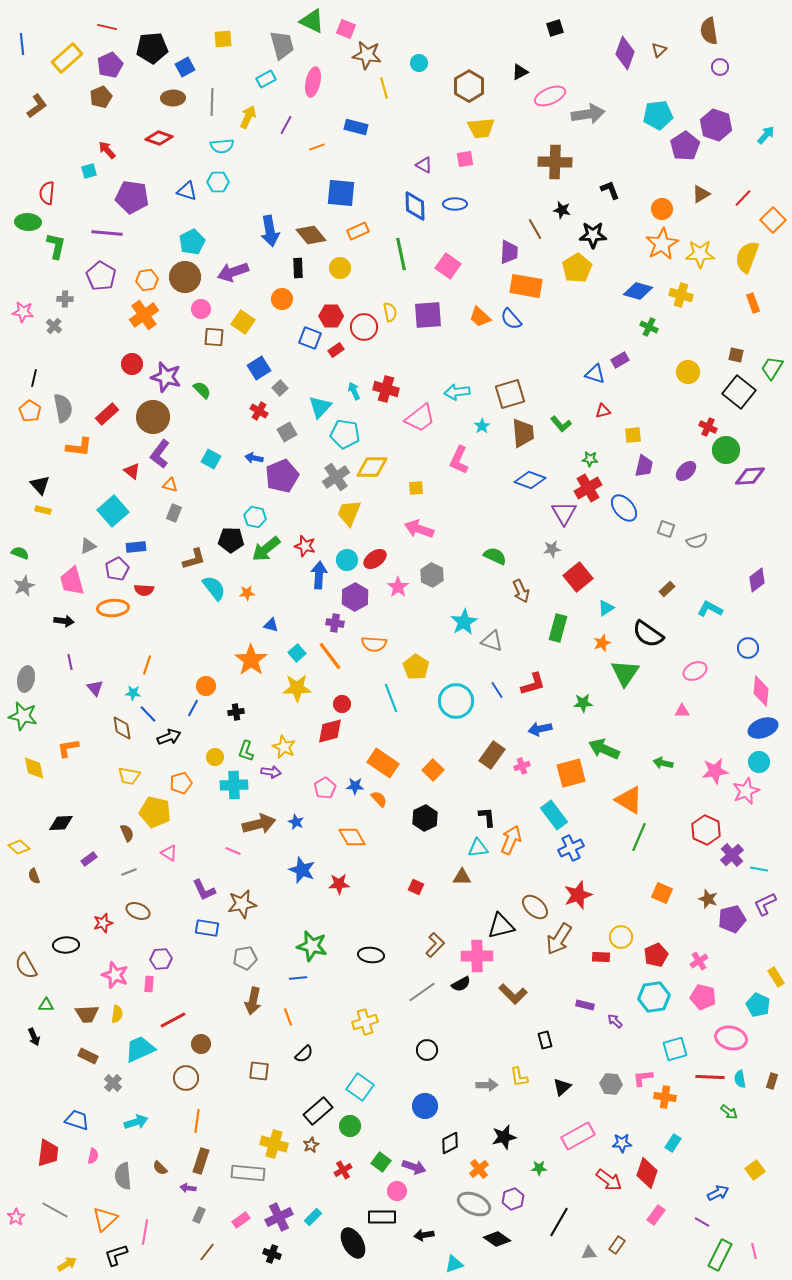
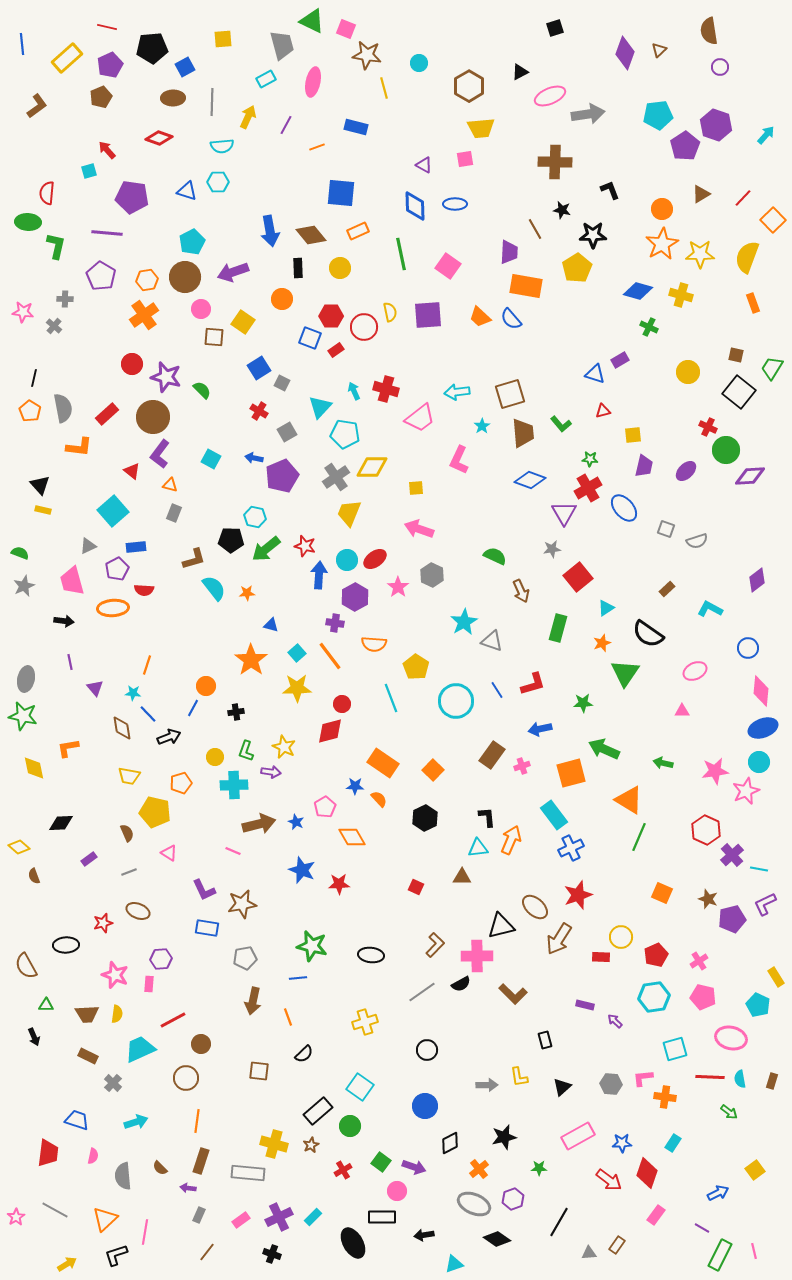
gray square at (280, 388): moved 2 px right, 5 px up; rotated 21 degrees counterclockwise
pink pentagon at (325, 788): moved 19 px down
purple line at (702, 1222): moved 6 px down
